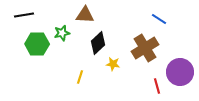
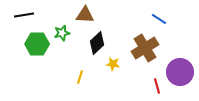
black diamond: moved 1 px left
